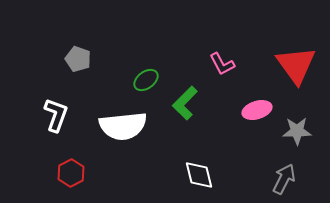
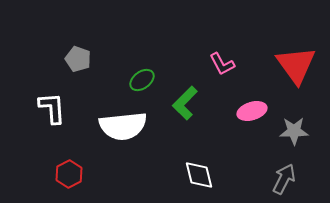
green ellipse: moved 4 px left
pink ellipse: moved 5 px left, 1 px down
white L-shape: moved 4 px left, 7 px up; rotated 24 degrees counterclockwise
gray star: moved 3 px left
red hexagon: moved 2 px left, 1 px down
